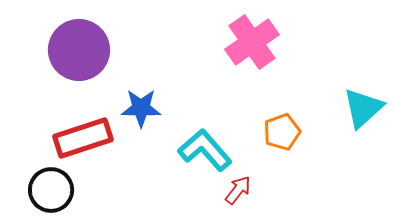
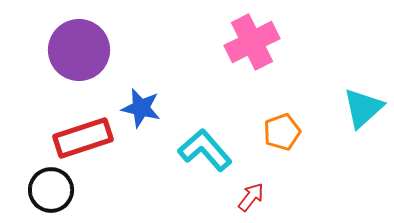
pink cross: rotated 8 degrees clockwise
blue star: rotated 12 degrees clockwise
red arrow: moved 13 px right, 7 px down
